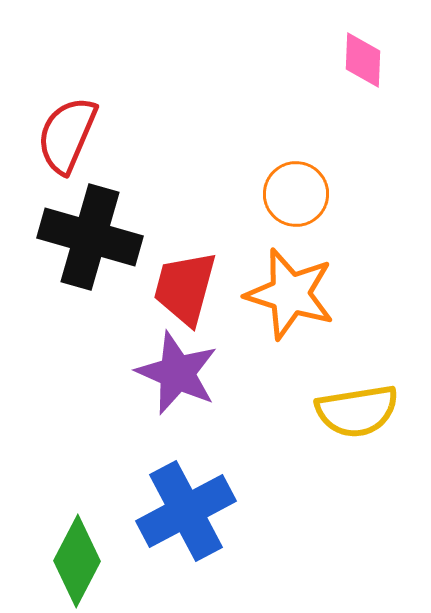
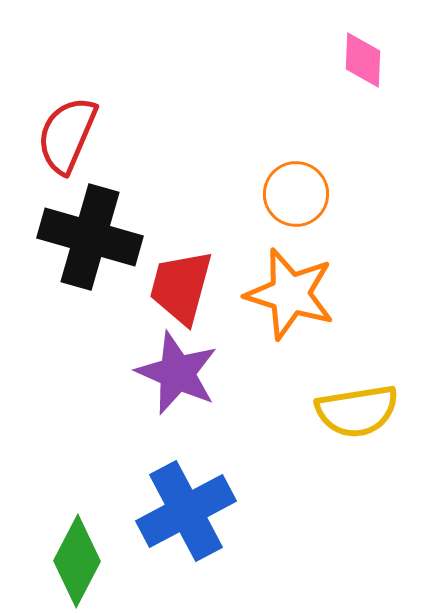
red trapezoid: moved 4 px left, 1 px up
